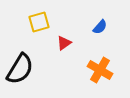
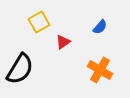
yellow square: rotated 15 degrees counterclockwise
red triangle: moved 1 px left, 1 px up
